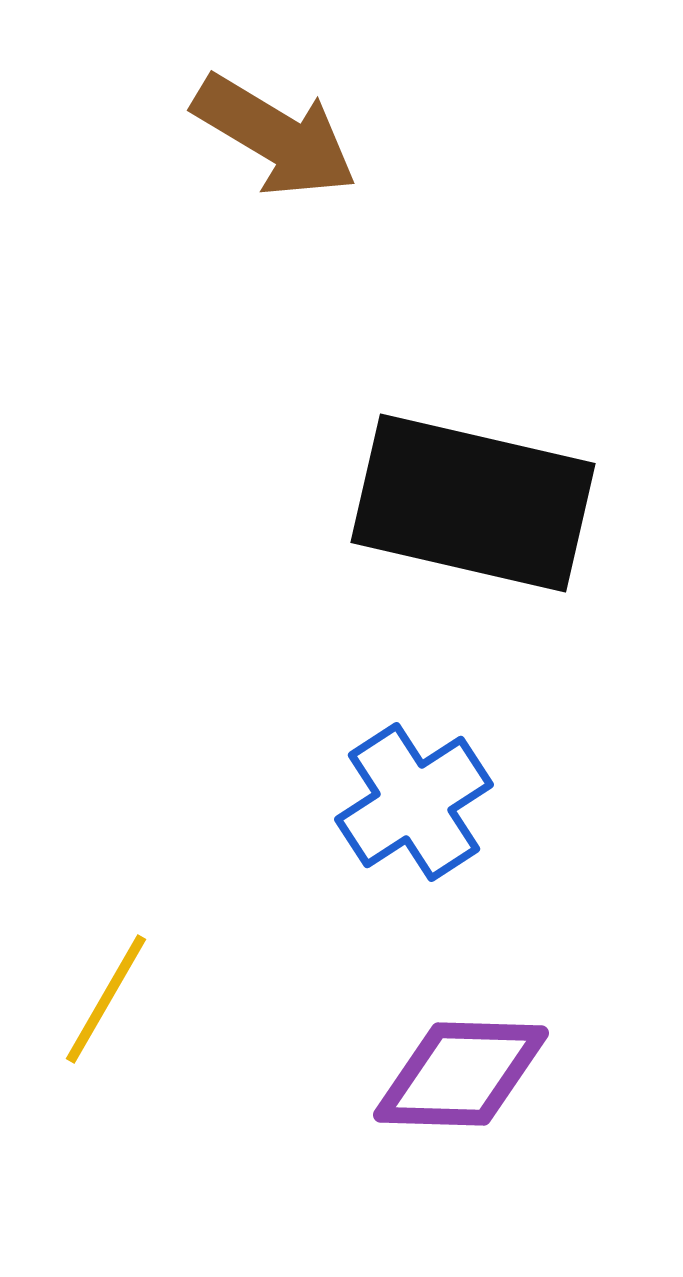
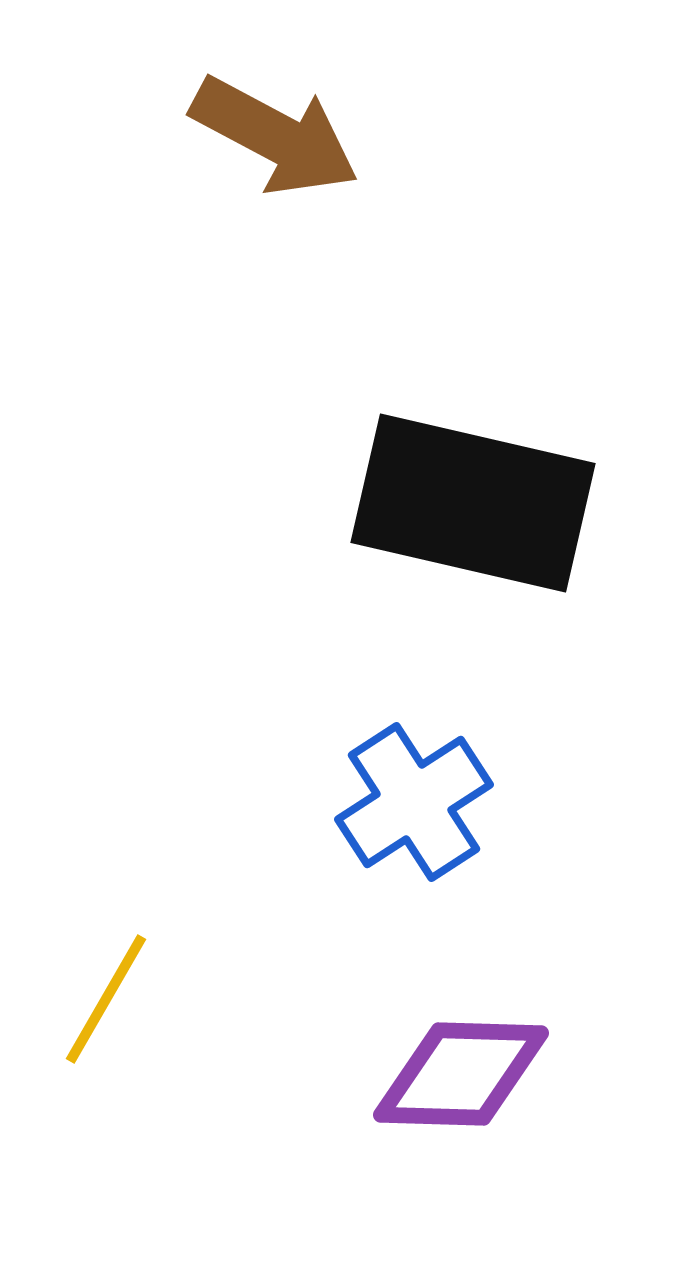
brown arrow: rotated 3 degrees counterclockwise
